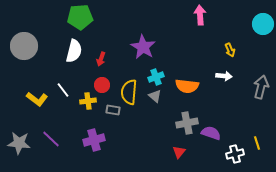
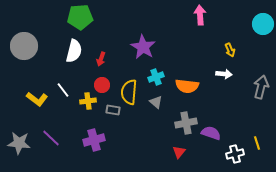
white arrow: moved 2 px up
gray triangle: moved 1 px right, 6 px down
gray cross: moved 1 px left
purple line: moved 1 px up
